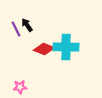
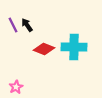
purple line: moved 3 px left, 4 px up
cyan cross: moved 8 px right
pink star: moved 4 px left; rotated 24 degrees counterclockwise
